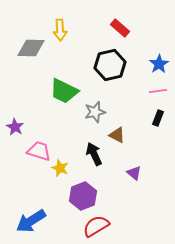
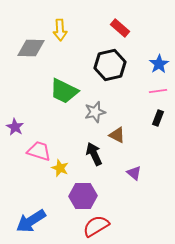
purple hexagon: rotated 20 degrees clockwise
